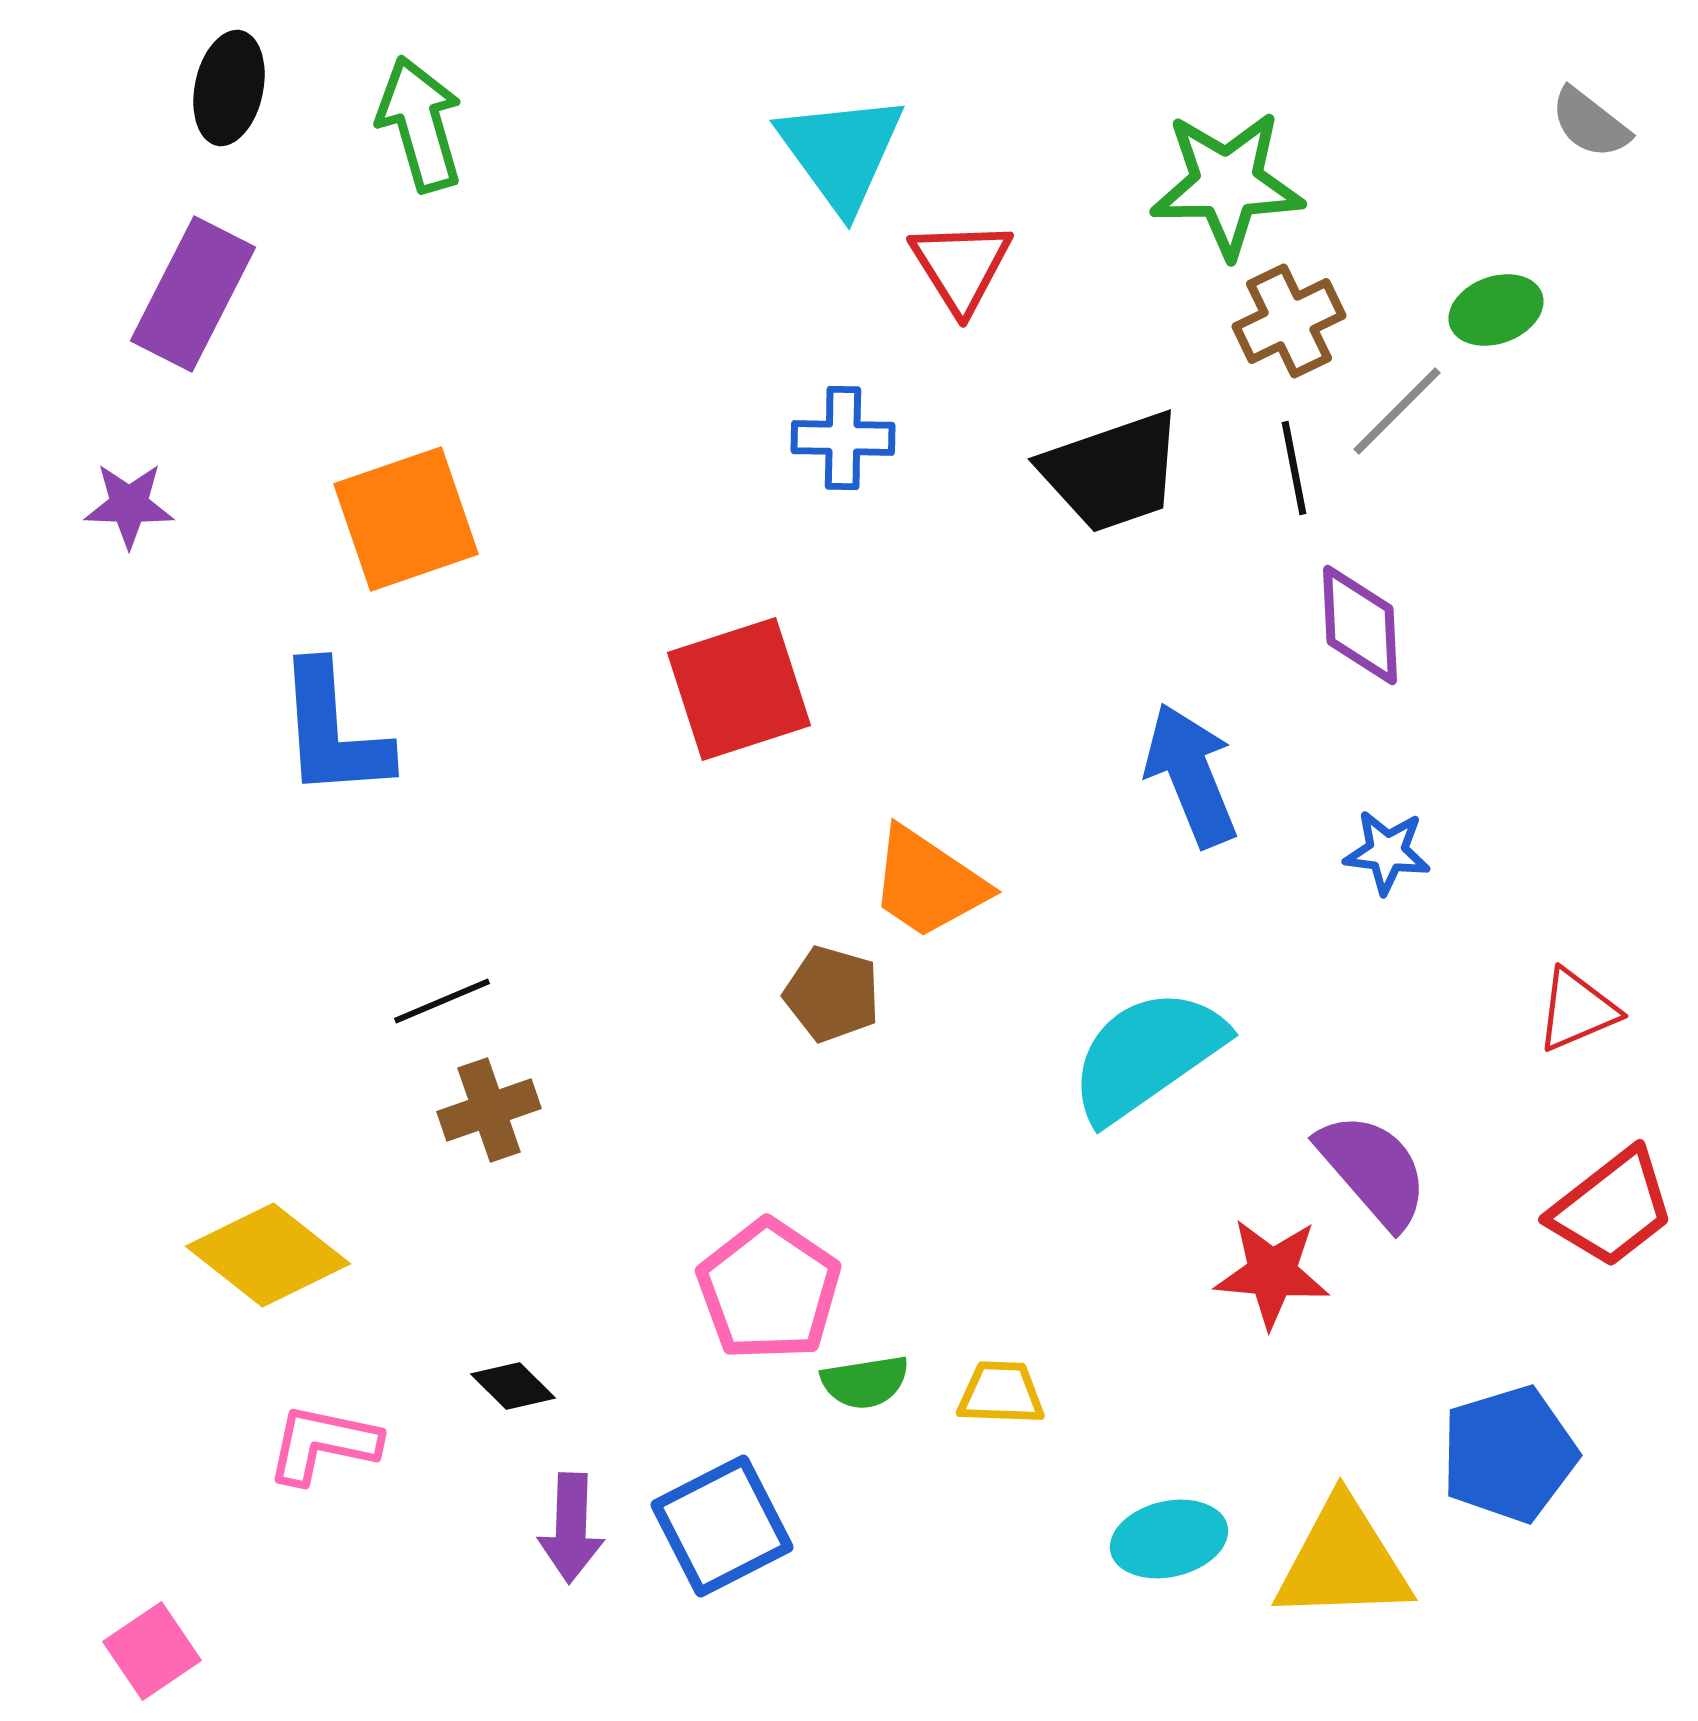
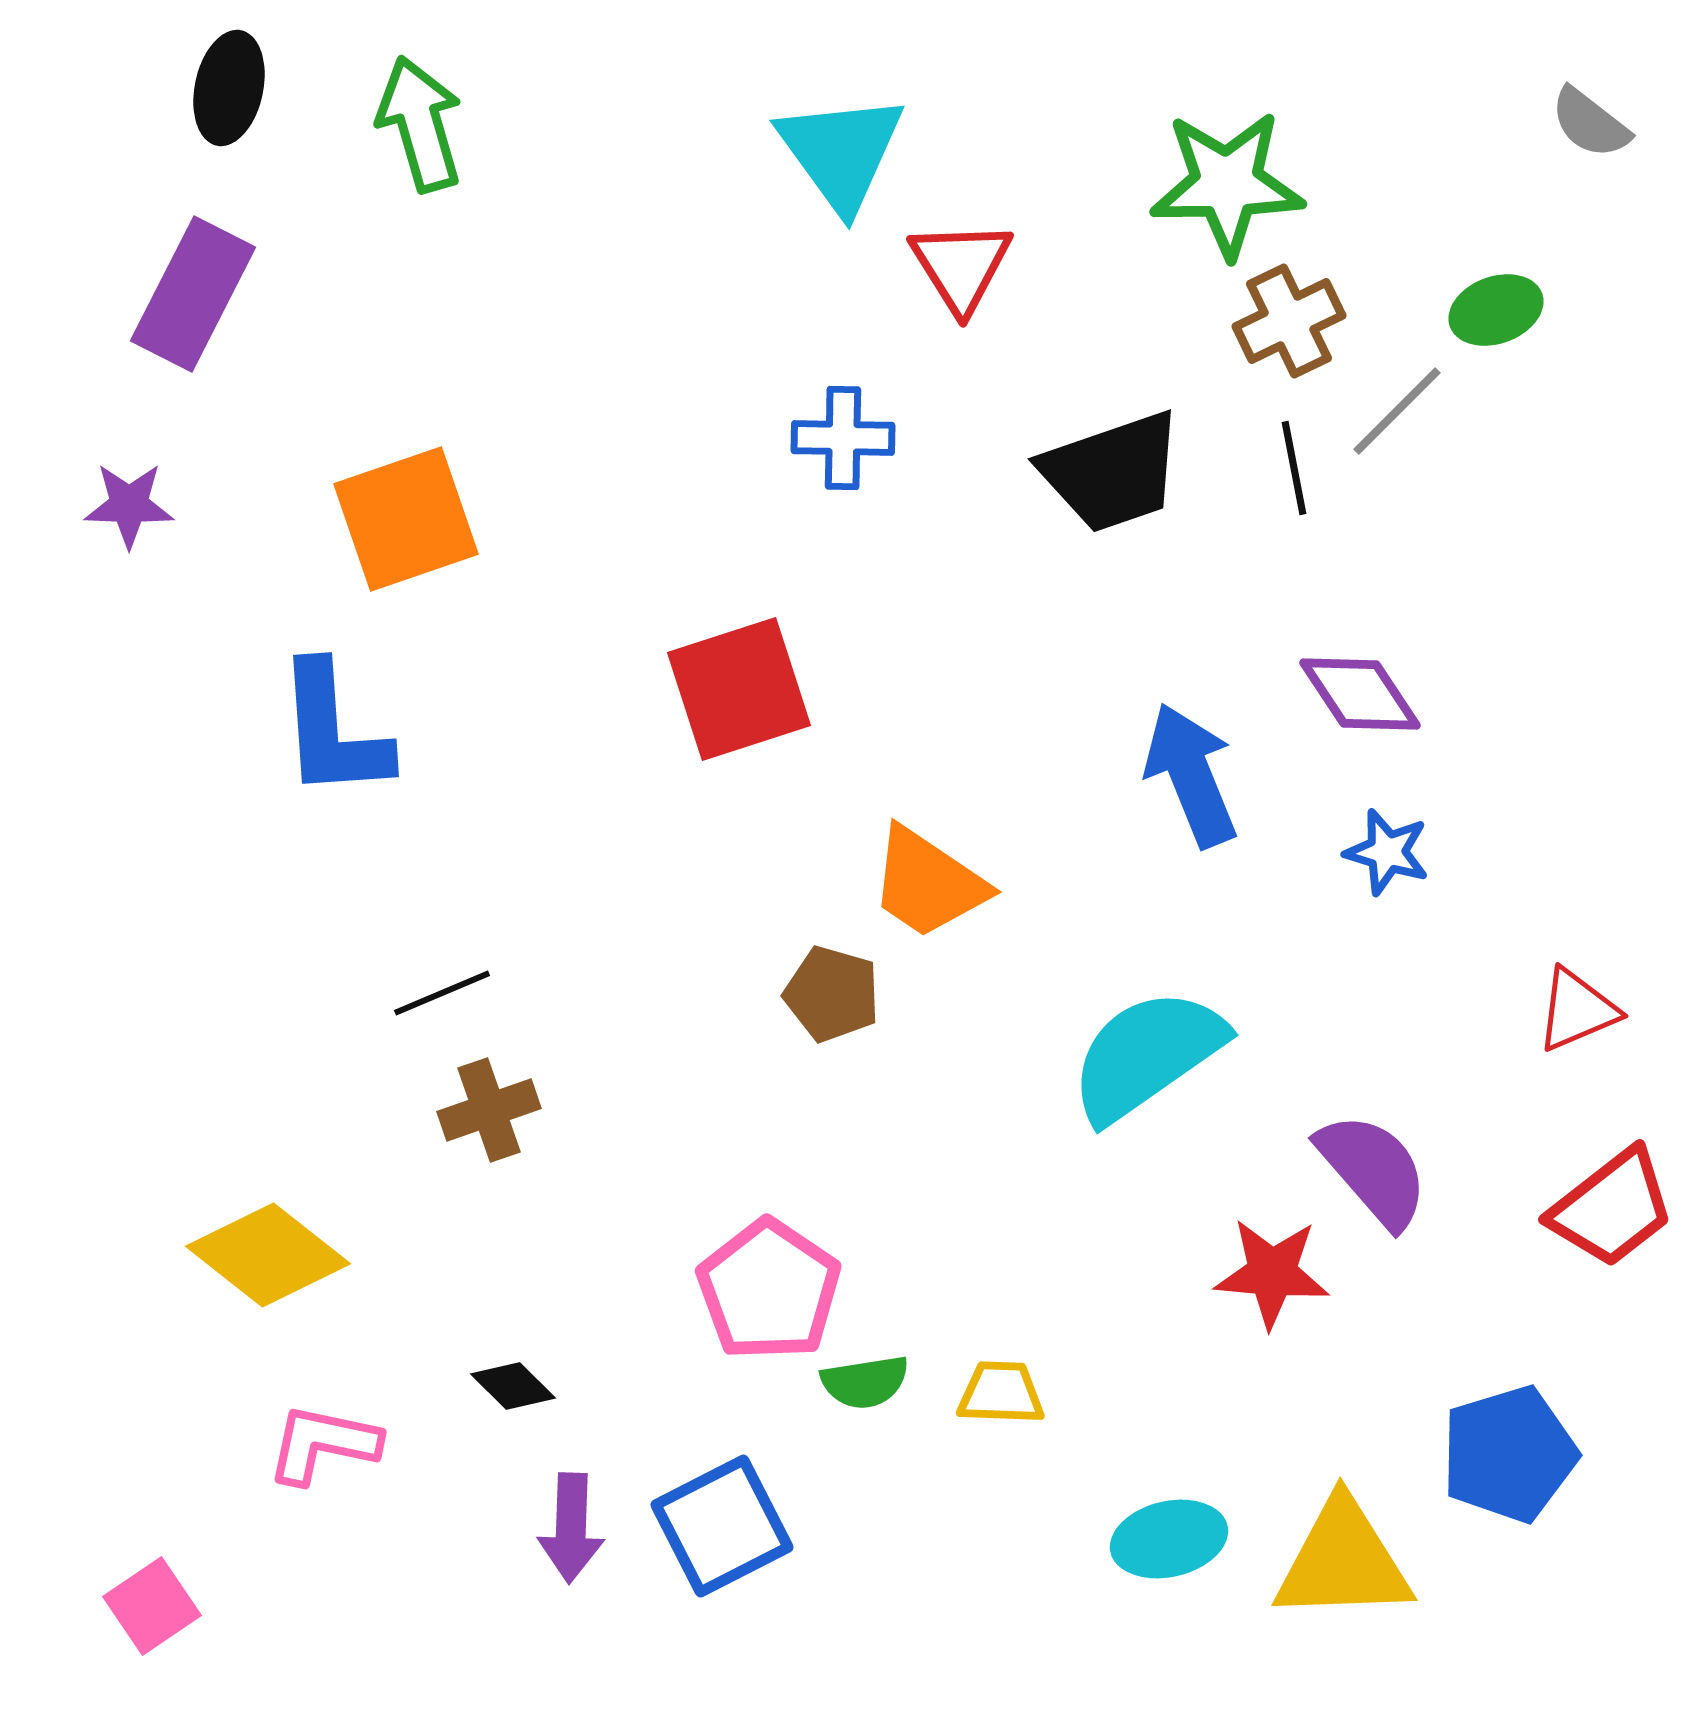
purple diamond at (1360, 625): moved 69 px down; rotated 31 degrees counterclockwise
blue star at (1387, 852): rotated 10 degrees clockwise
black line at (442, 1001): moved 8 px up
pink square at (152, 1651): moved 45 px up
